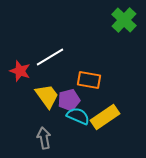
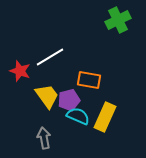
green cross: moved 6 px left; rotated 20 degrees clockwise
yellow rectangle: rotated 32 degrees counterclockwise
